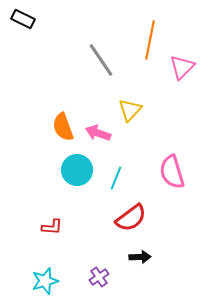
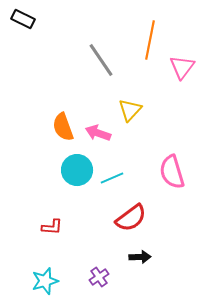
pink triangle: rotated 8 degrees counterclockwise
cyan line: moved 4 px left; rotated 45 degrees clockwise
